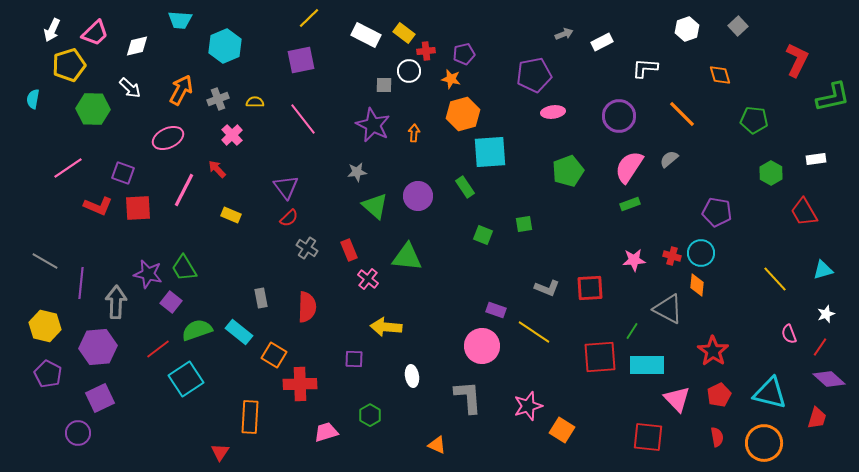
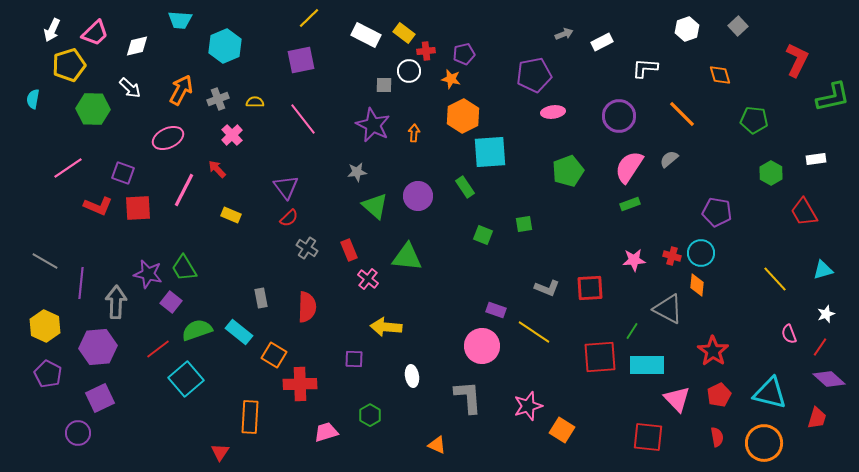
orange hexagon at (463, 114): moved 2 px down; rotated 12 degrees counterclockwise
yellow hexagon at (45, 326): rotated 12 degrees clockwise
cyan square at (186, 379): rotated 8 degrees counterclockwise
